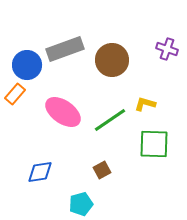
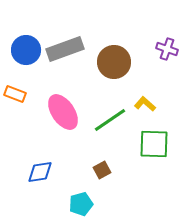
brown circle: moved 2 px right, 2 px down
blue circle: moved 1 px left, 15 px up
orange rectangle: rotated 70 degrees clockwise
yellow L-shape: rotated 25 degrees clockwise
pink ellipse: rotated 21 degrees clockwise
